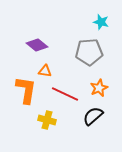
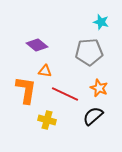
orange star: rotated 24 degrees counterclockwise
